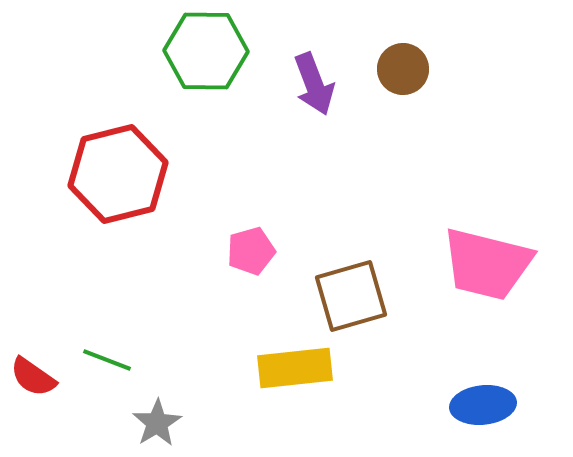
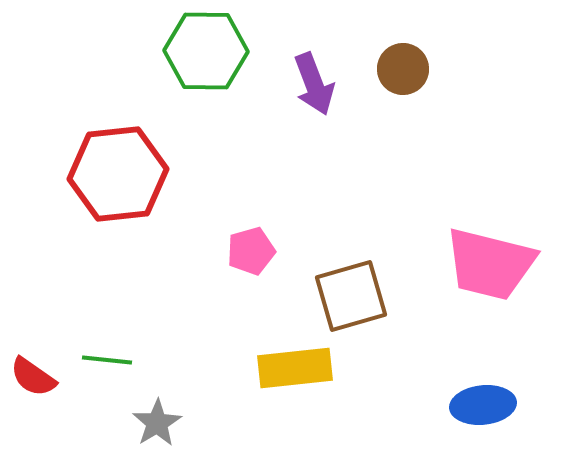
red hexagon: rotated 8 degrees clockwise
pink trapezoid: moved 3 px right
green line: rotated 15 degrees counterclockwise
